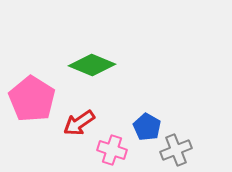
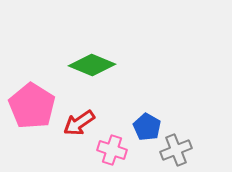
pink pentagon: moved 7 px down
